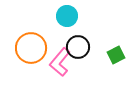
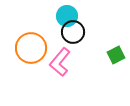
black circle: moved 5 px left, 15 px up
